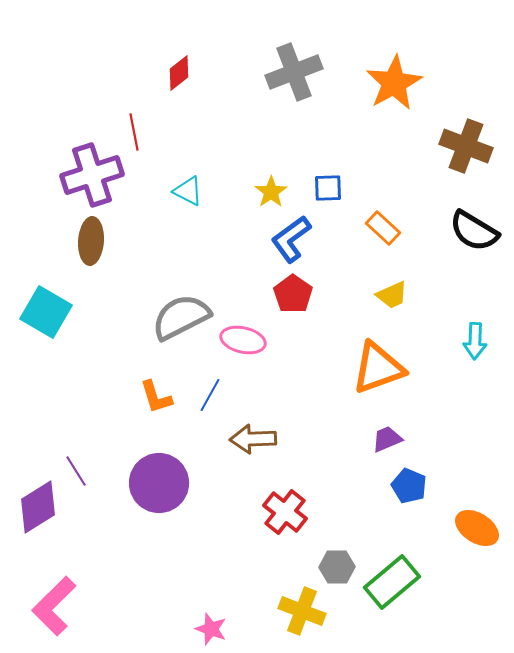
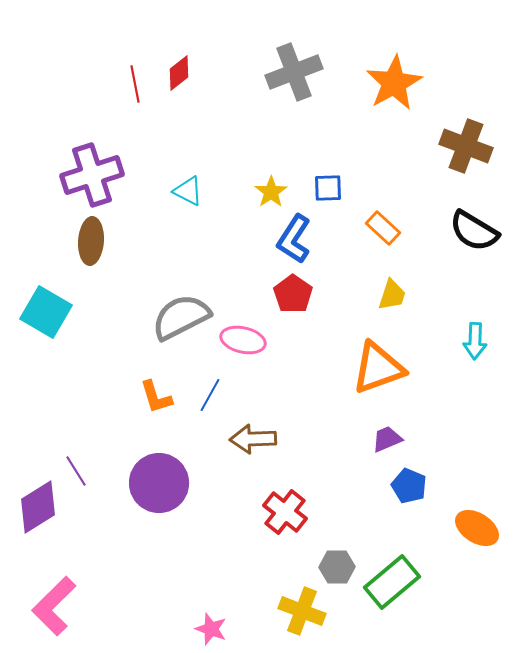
red line: moved 1 px right, 48 px up
blue L-shape: moved 3 px right; rotated 21 degrees counterclockwise
yellow trapezoid: rotated 48 degrees counterclockwise
